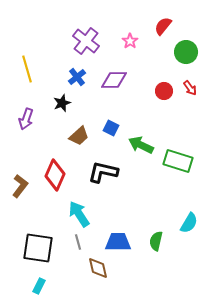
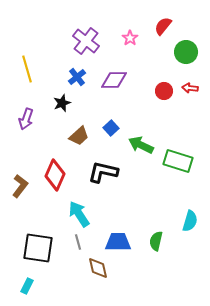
pink star: moved 3 px up
red arrow: rotated 133 degrees clockwise
blue square: rotated 21 degrees clockwise
cyan semicircle: moved 1 px right, 2 px up; rotated 15 degrees counterclockwise
cyan rectangle: moved 12 px left
